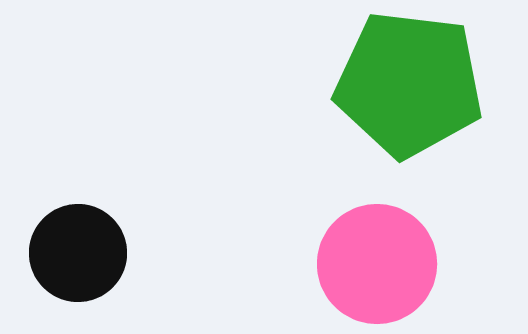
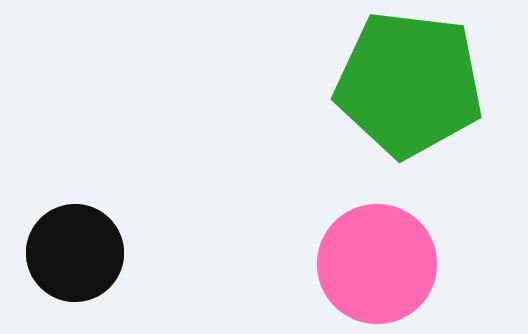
black circle: moved 3 px left
